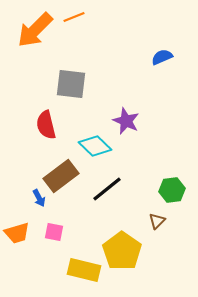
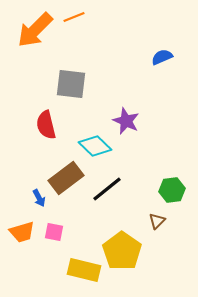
brown rectangle: moved 5 px right, 2 px down
orange trapezoid: moved 5 px right, 1 px up
